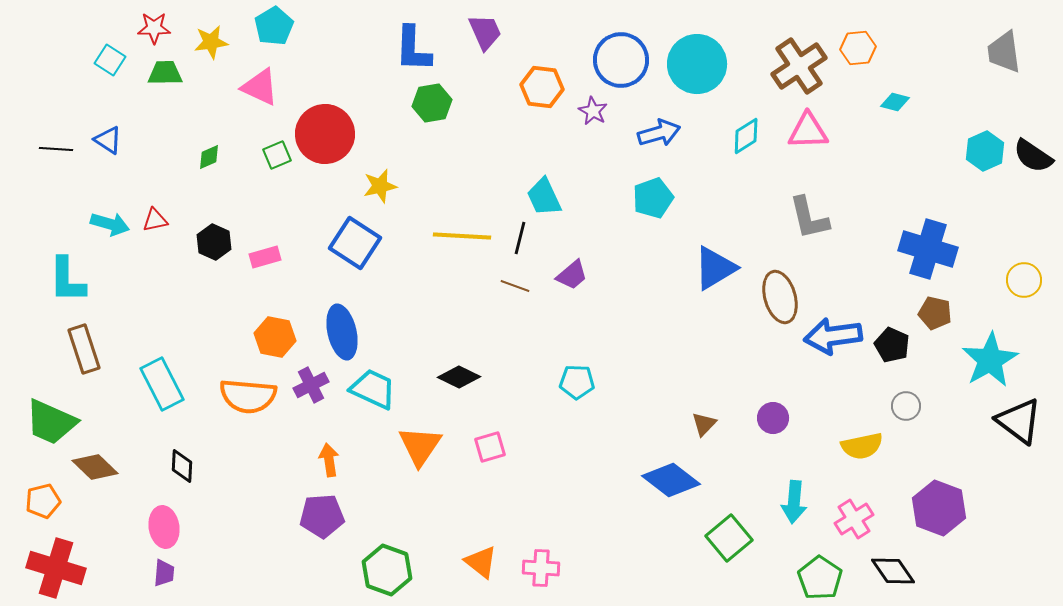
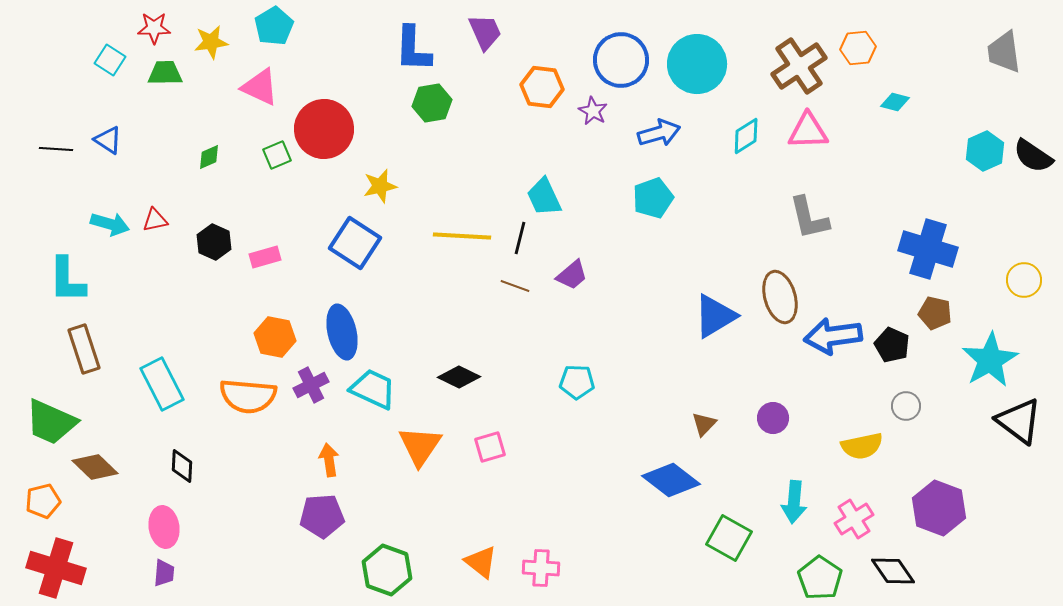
red circle at (325, 134): moved 1 px left, 5 px up
blue triangle at (715, 268): moved 48 px down
green square at (729, 538): rotated 21 degrees counterclockwise
